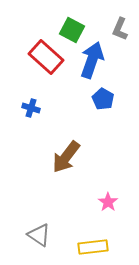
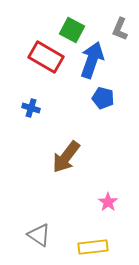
red rectangle: rotated 12 degrees counterclockwise
blue pentagon: moved 1 px up; rotated 15 degrees counterclockwise
